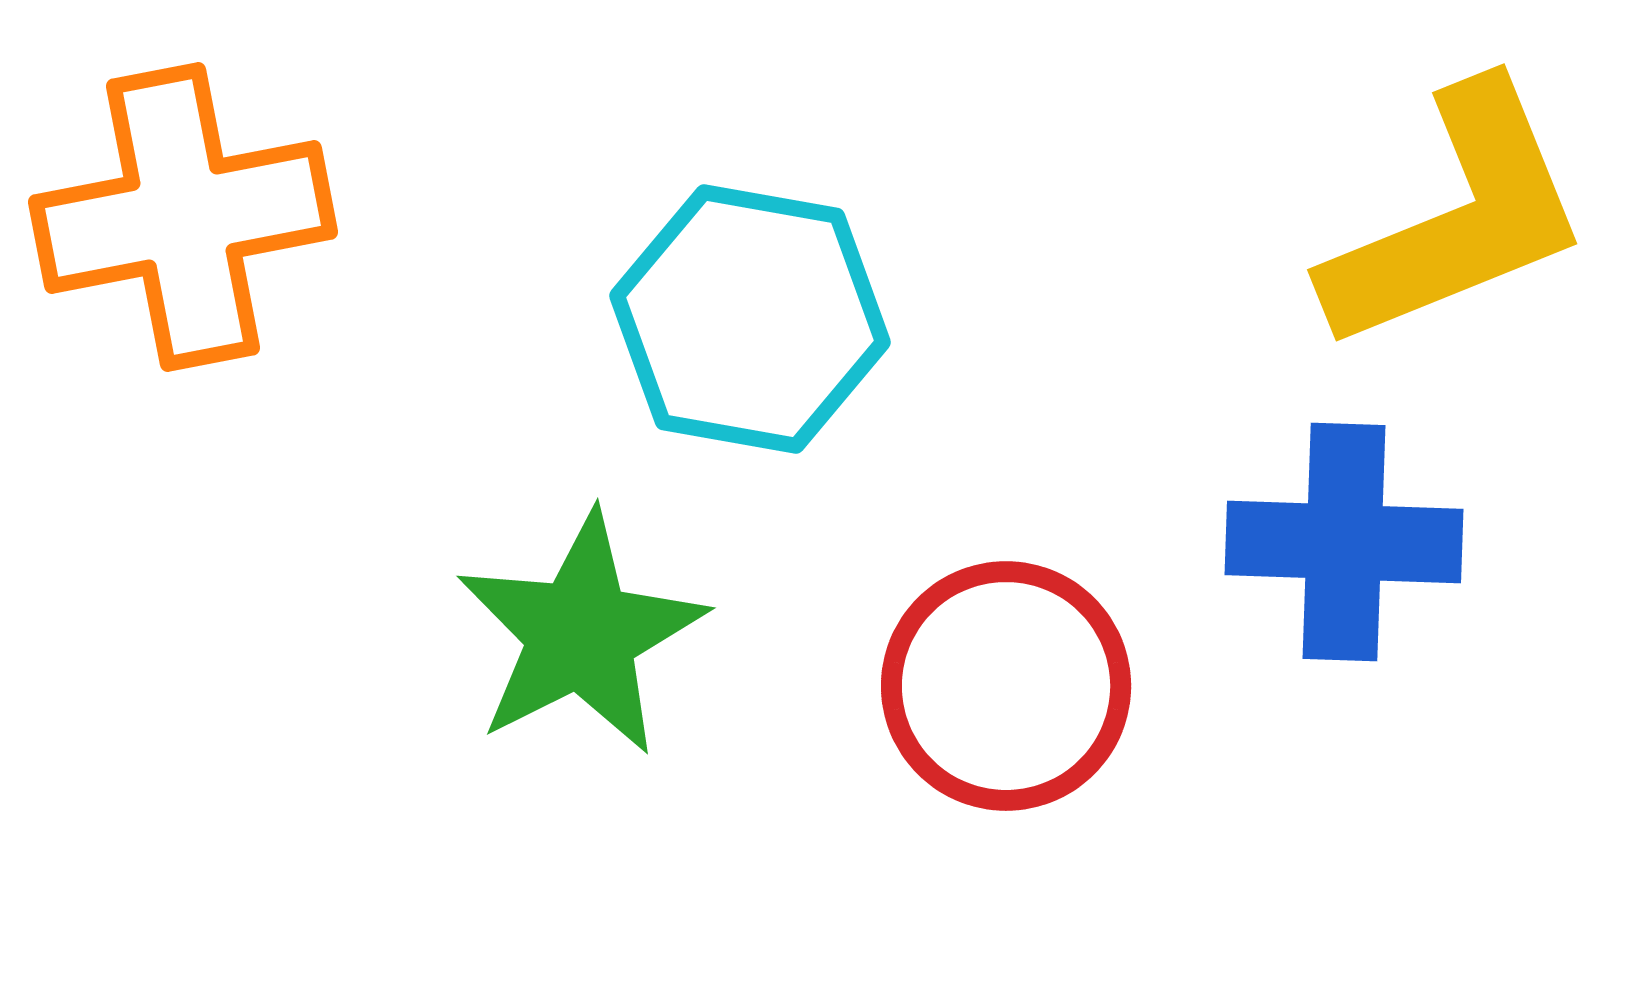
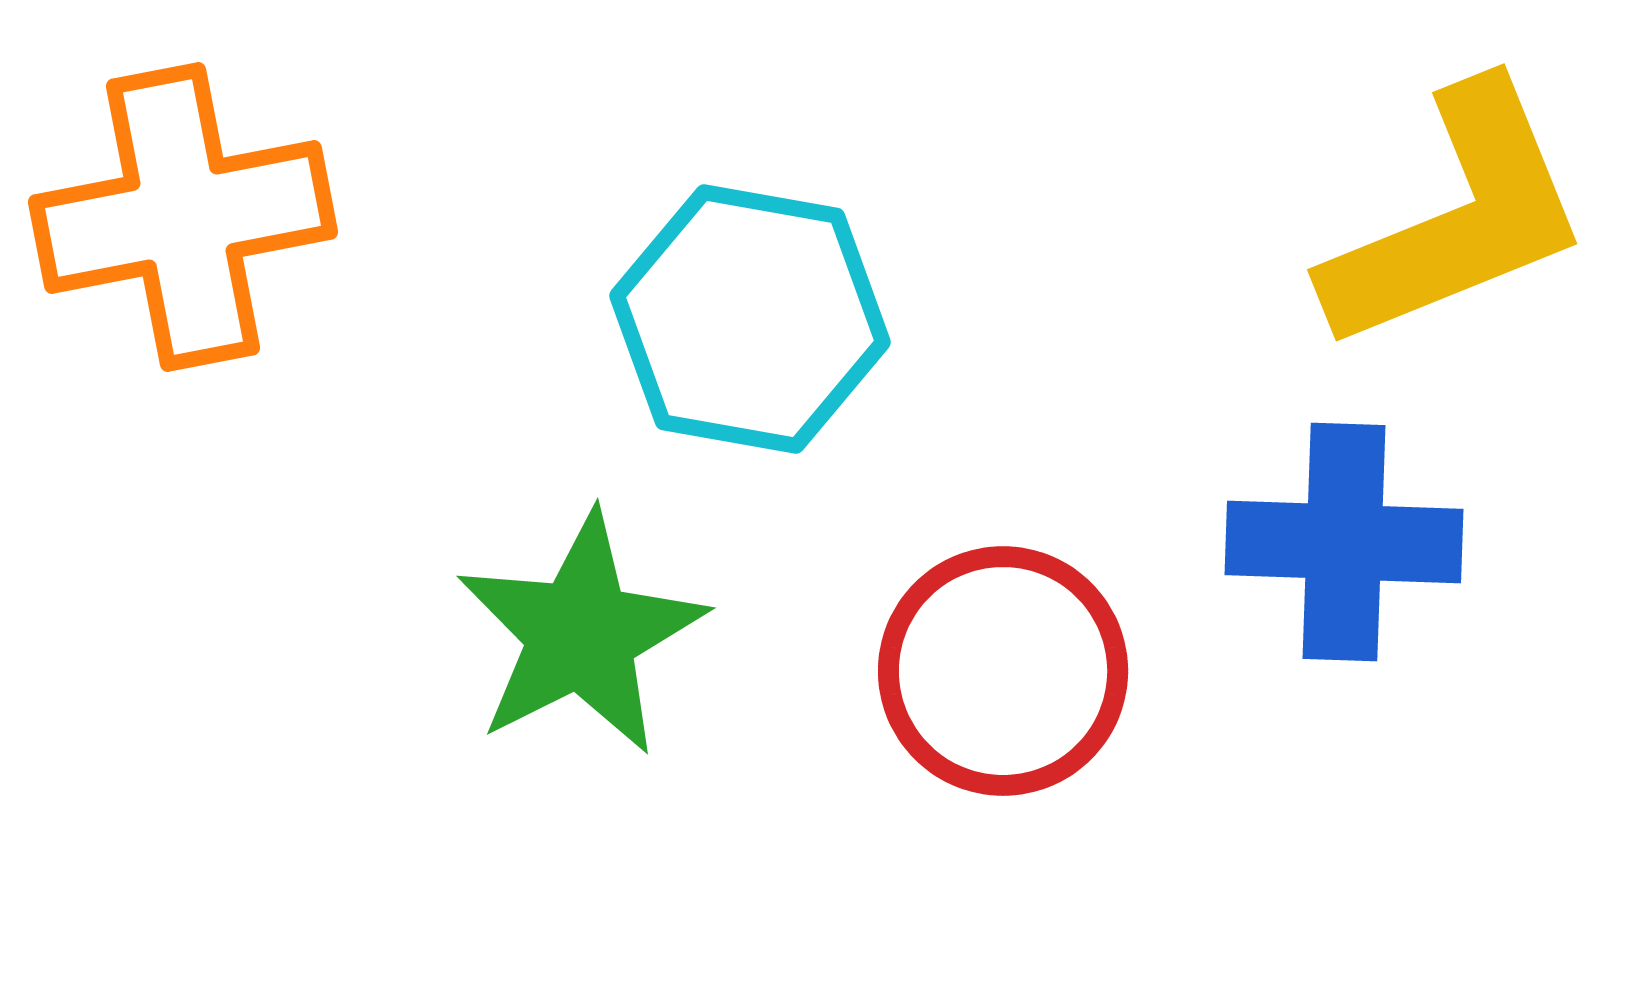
red circle: moved 3 px left, 15 px up
